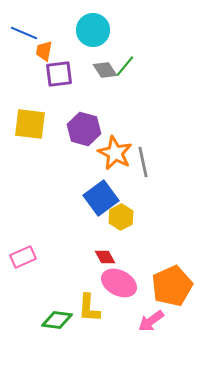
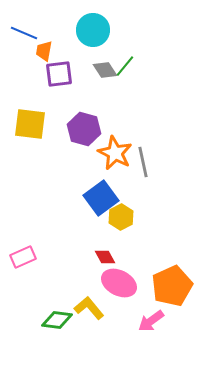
yellow L-shape: rotated 136 degrees clockwise
